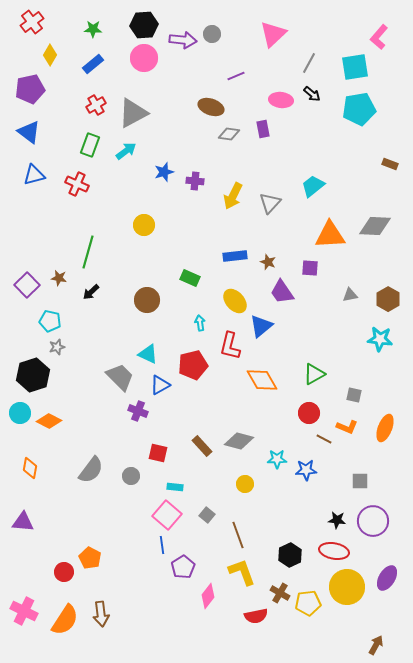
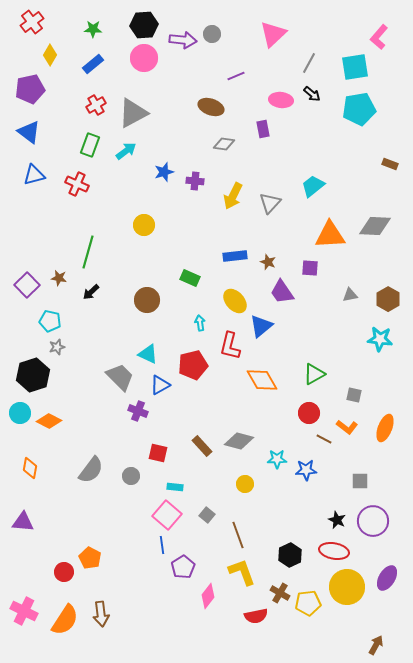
gray diamond at (229, 134): moved 5 px left, 10 px down
orange L-shape at (347, 427): rotated 15 degrees clockwise
black star at (337, 520): rotated 18 degrees clockwise
